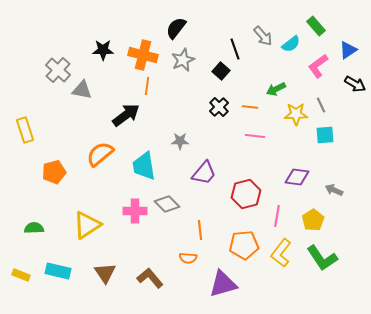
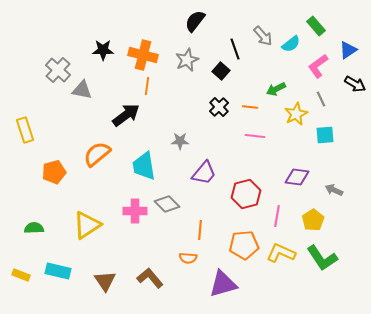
black semicircle at (176, 28): moved 19 px right, 7 px up
gray star at (183, 60): moved 4 px right
gray line at (321, 105): moved 6 px up
yellow star at (296, 114): rotated 25 degrees counterclockwise
orange semicircle at (100, 154): moved 3 px left
orange line at (200, 230): rotated 12 degrees clockwise
yellow L-shape at (281, 253): rotated 76 degrees clockwise
brown triangle at (105, 273): moved 8 px down
